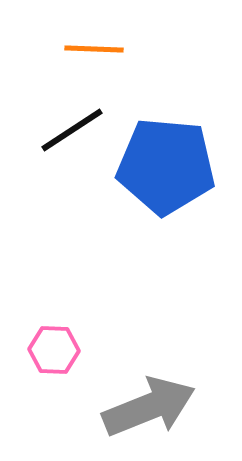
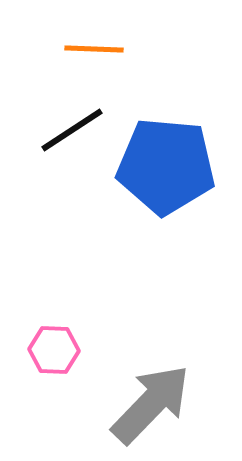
gray arrow: moved 2 px right, 3 px up; rotated 24 degrees counterclockwise
